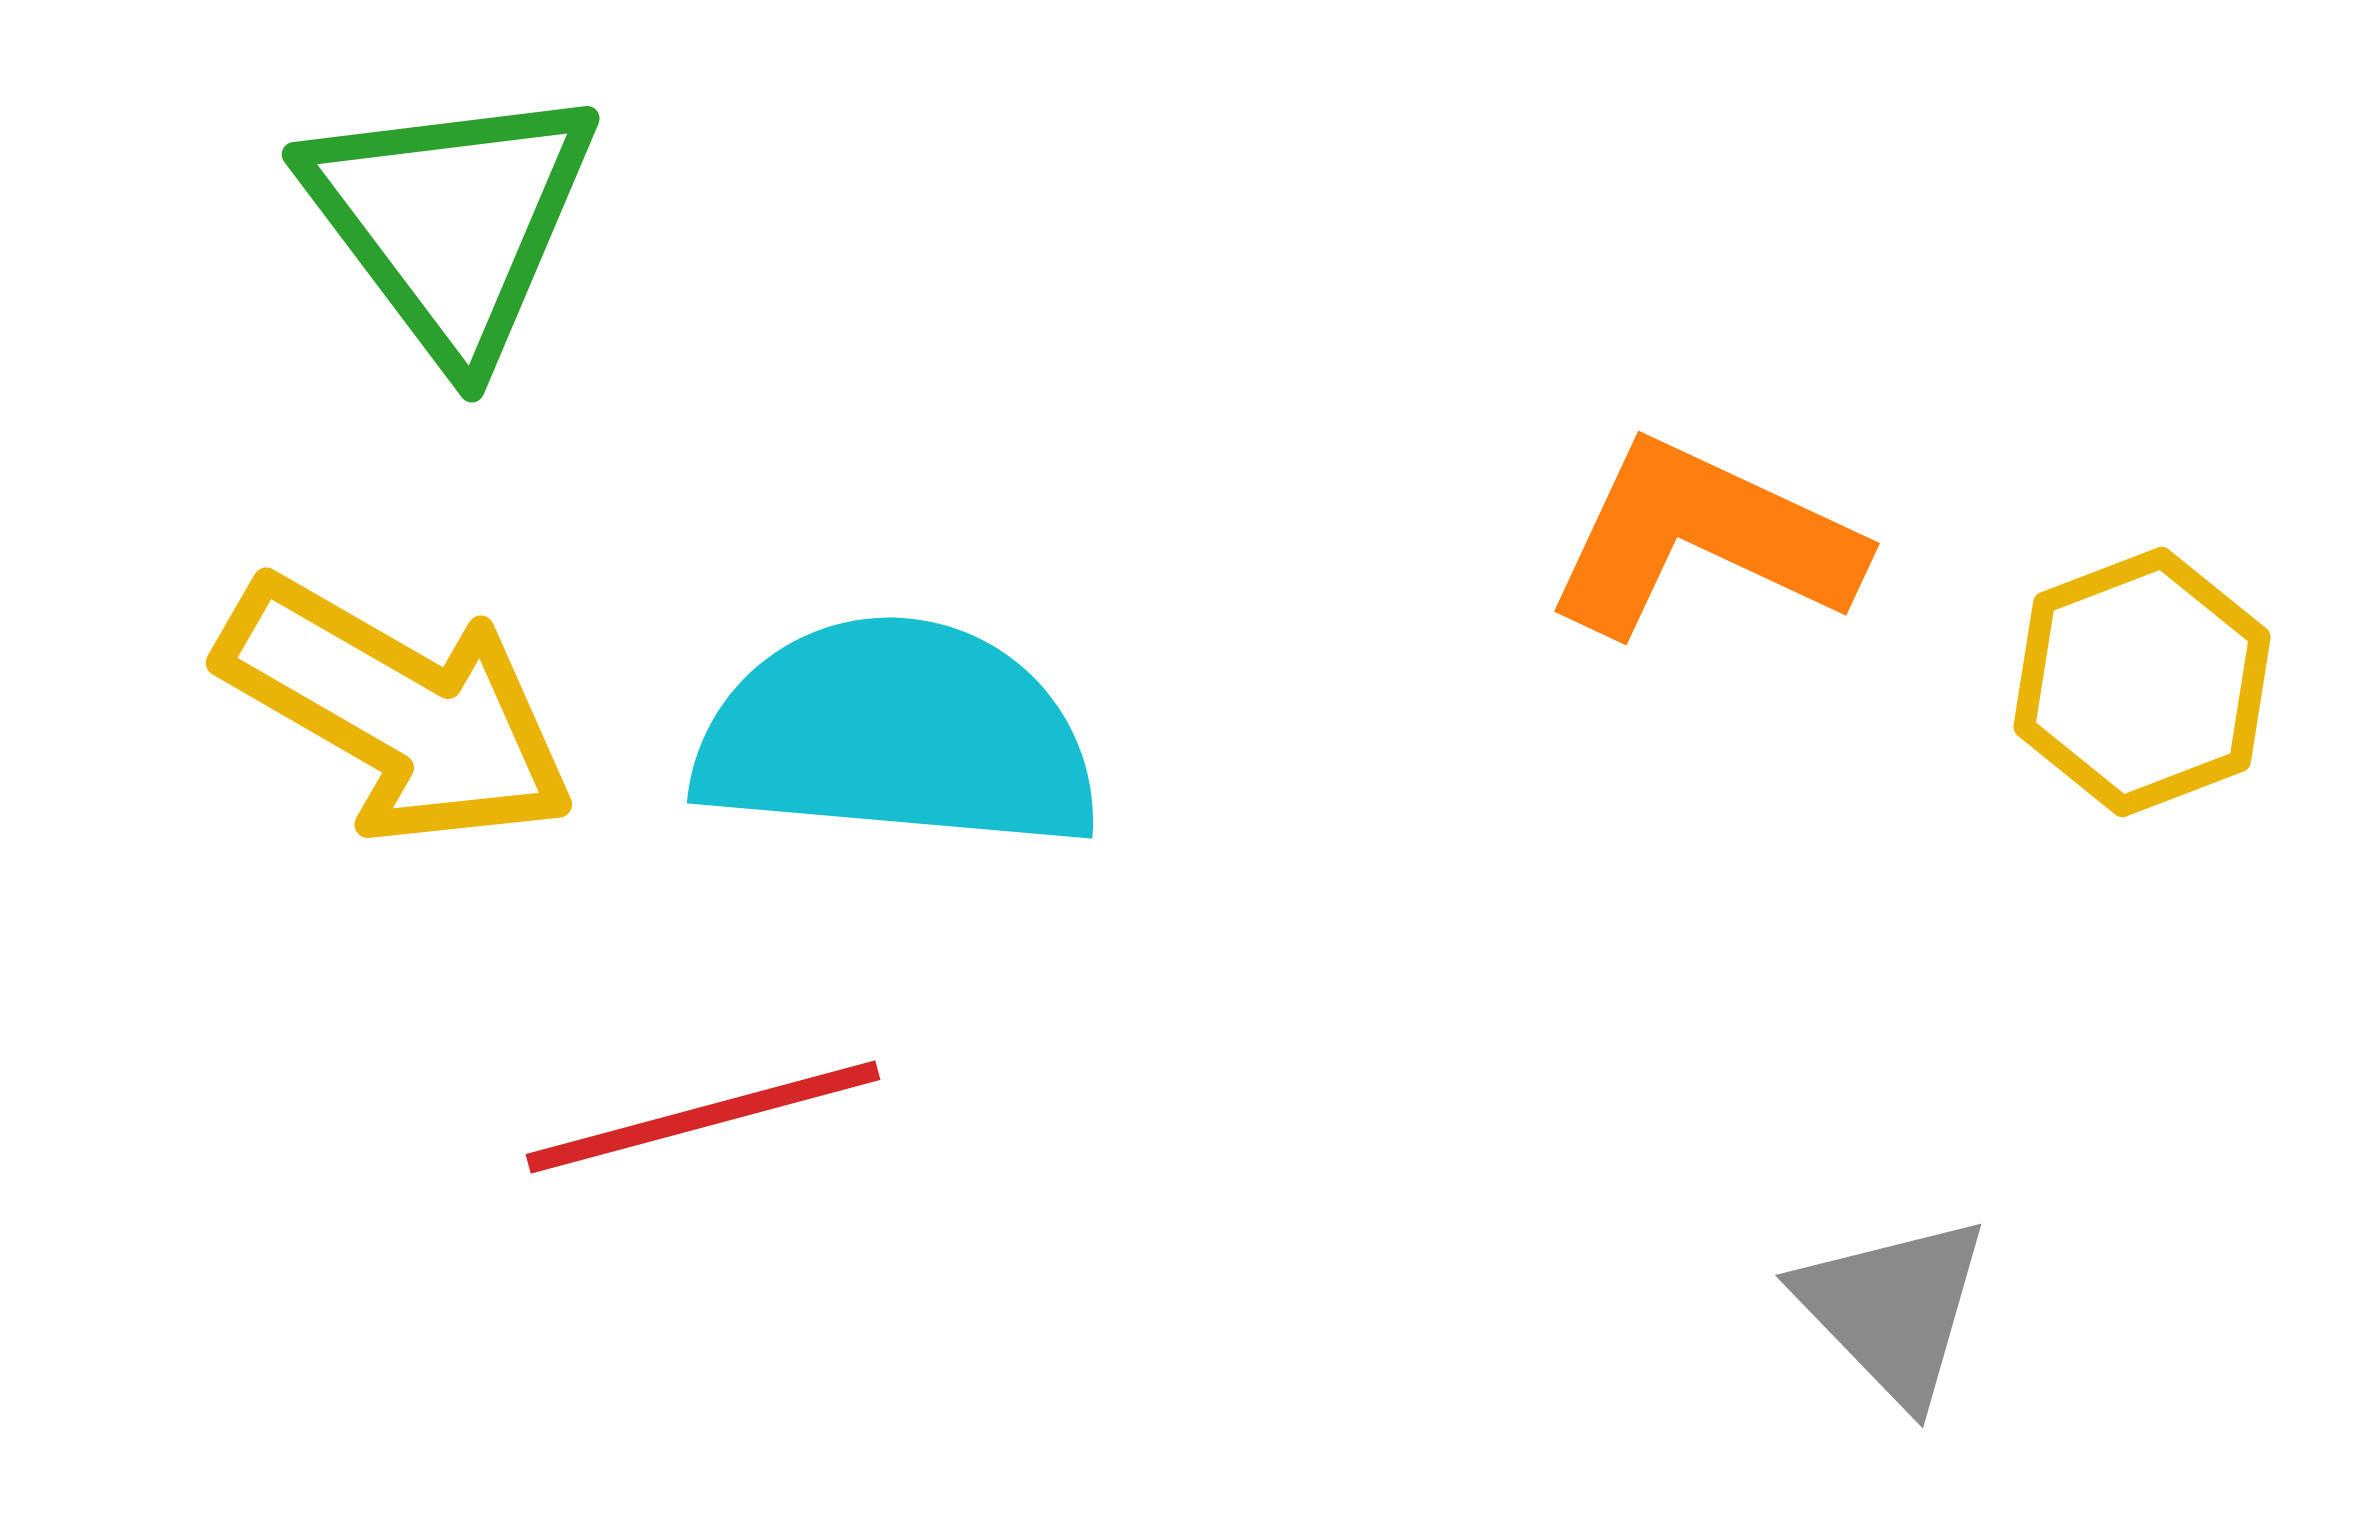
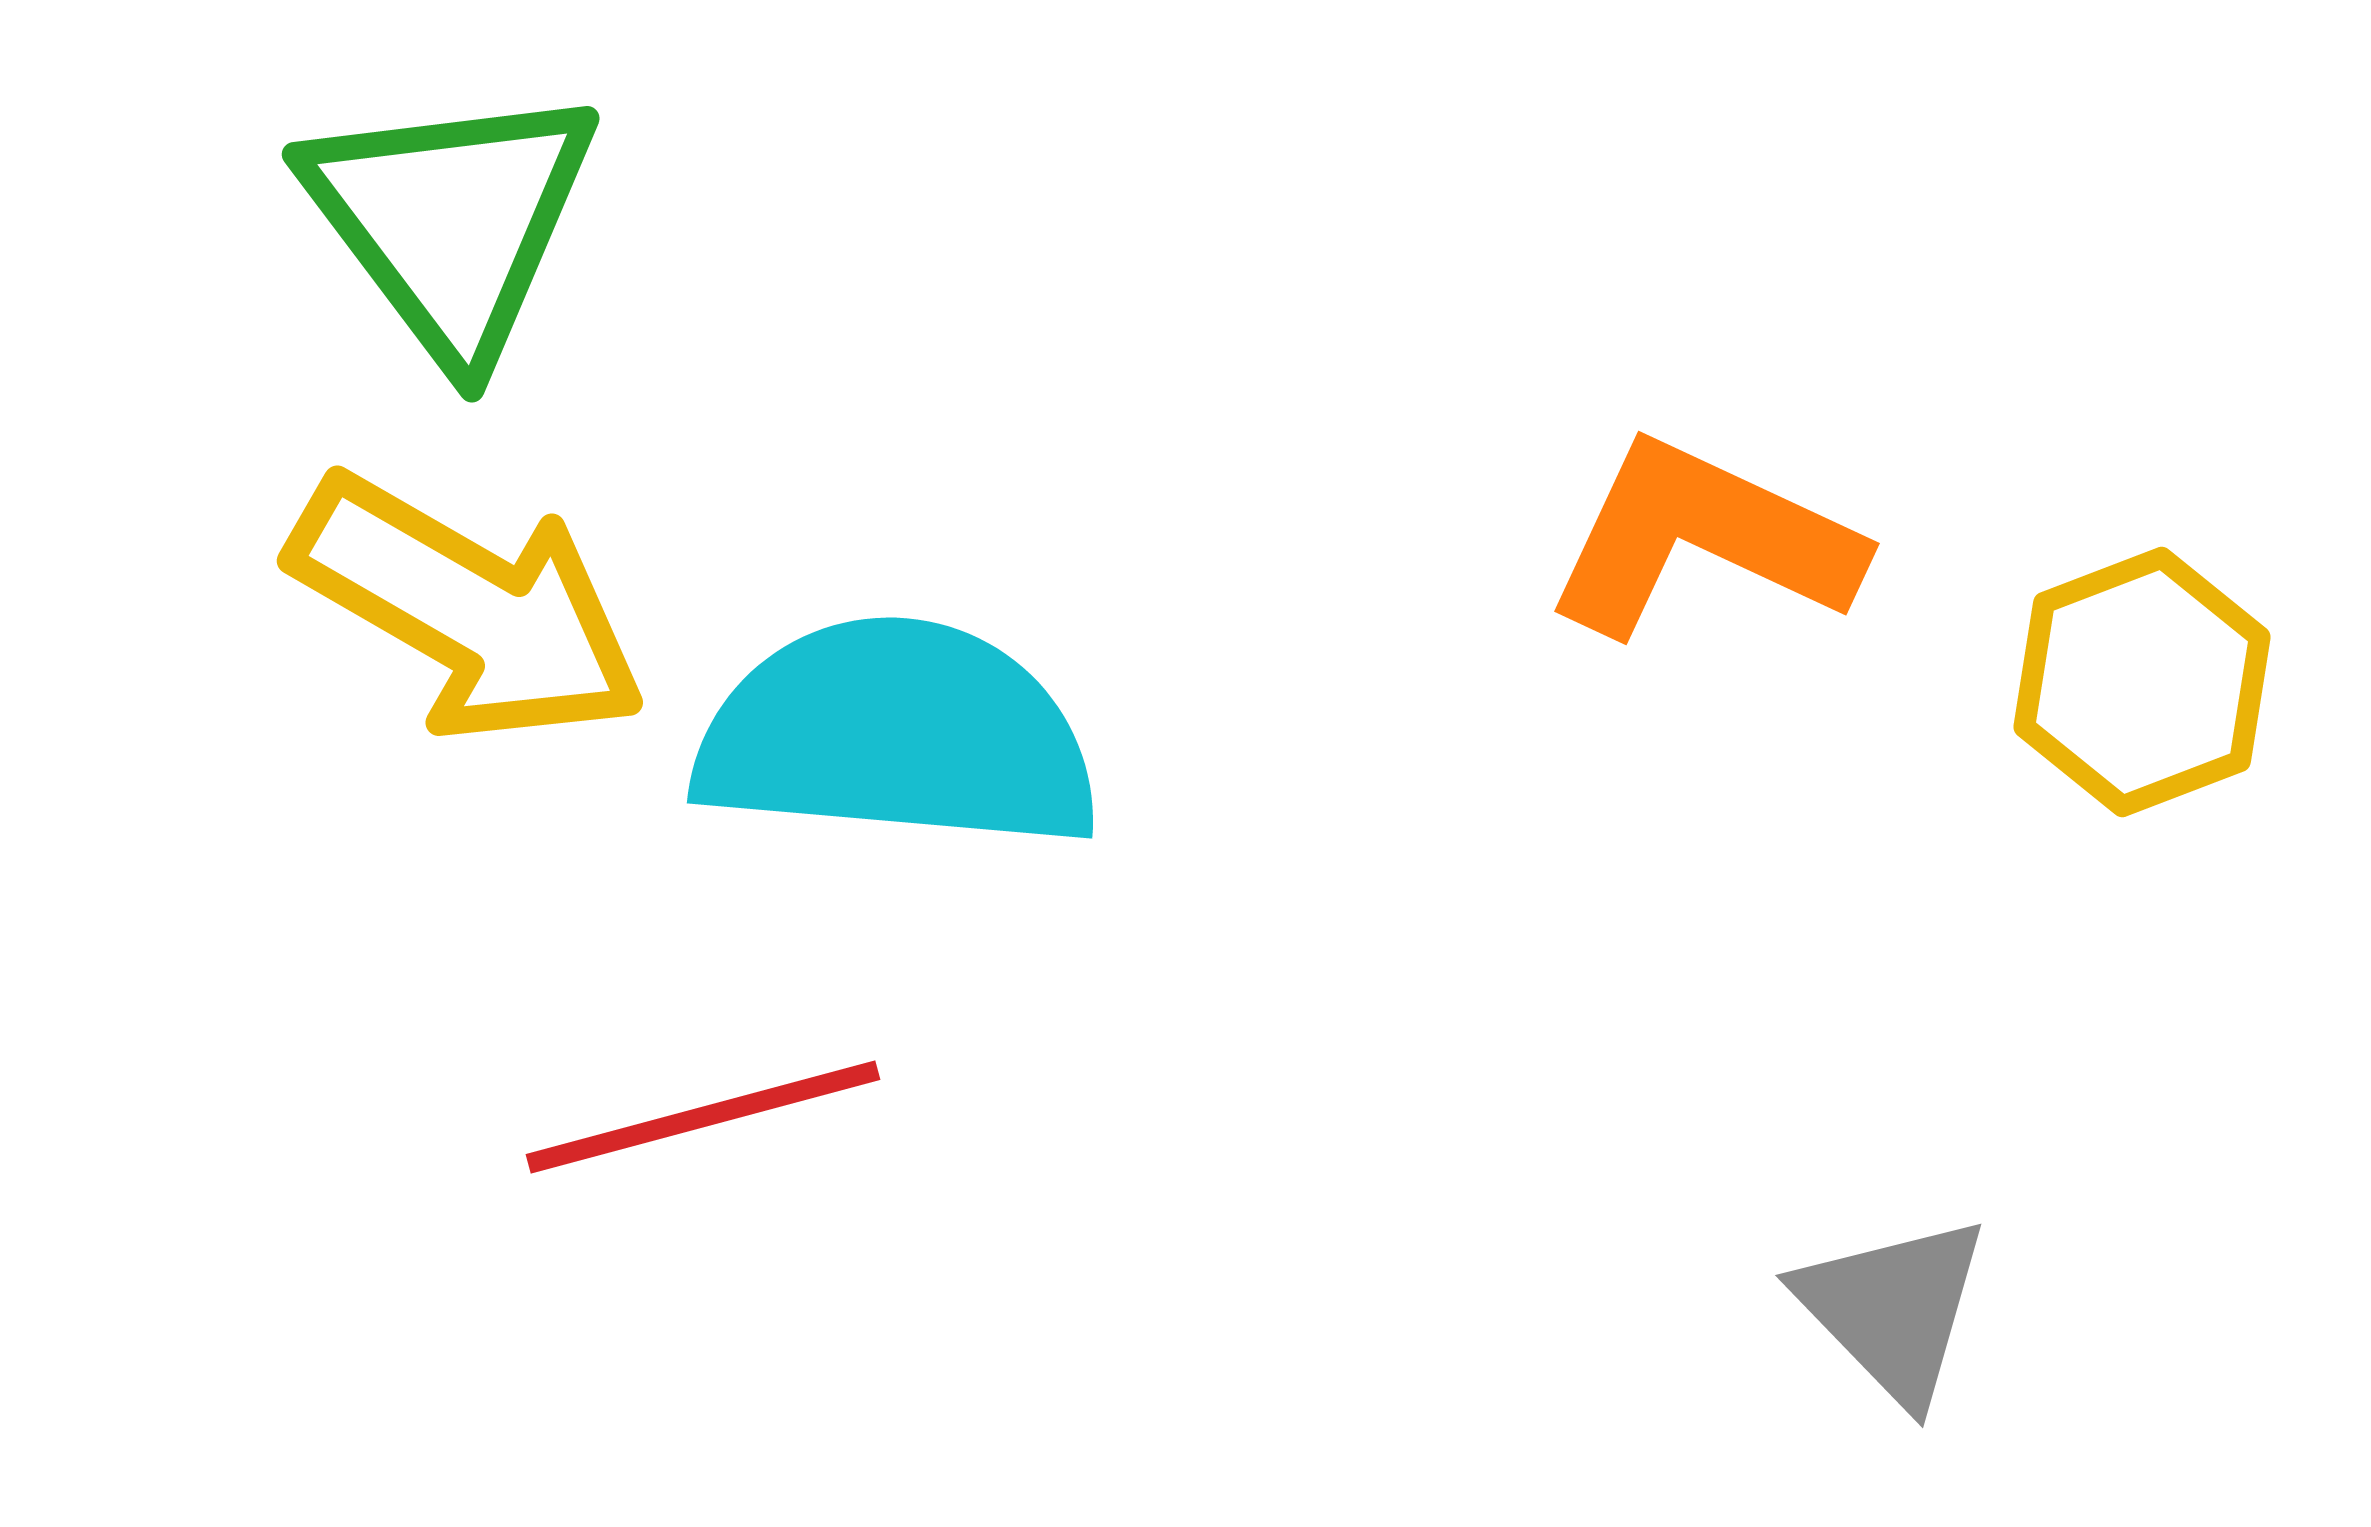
yellow arrow: moved 71 px right, 102 px up
